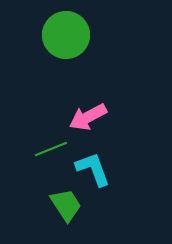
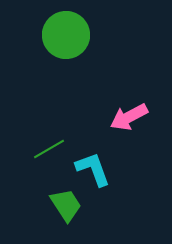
pink arrow: moved 41 px right
green line: moved 2 px left; rotated 8 degrees counterclockwise
